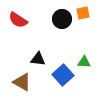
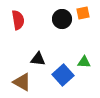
red semicircle: rotated 132 degrees counterclockwise
